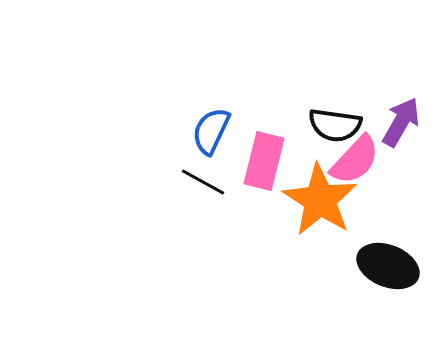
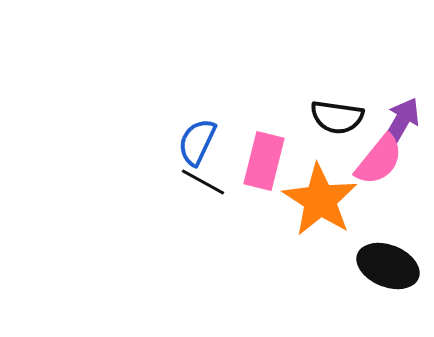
black semicircle: moved 2 px right, 8 px up
blue semicircle: moved 14 px left, 11 px down
pink semicircle: moved 24 px right; rotated 4 degrees counterclockwise
